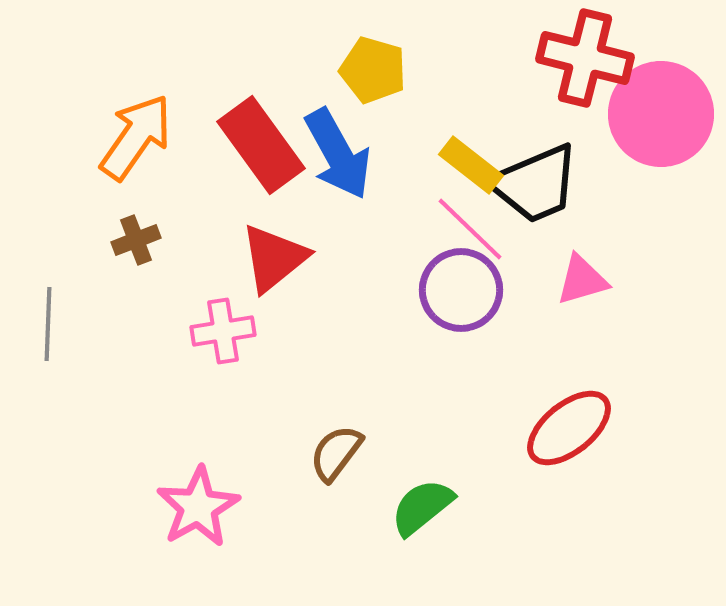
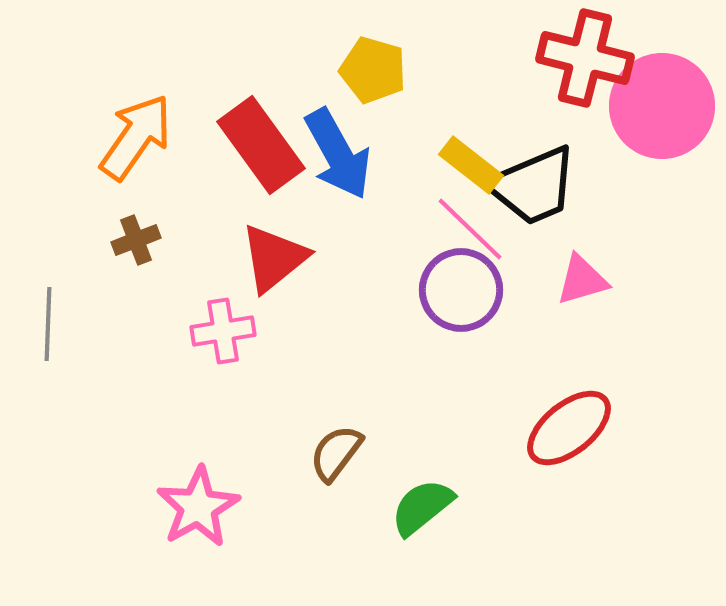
pink circle: moved 1 px right, 8 px up
black trapezoid: moved 2 px left, 2 px down
